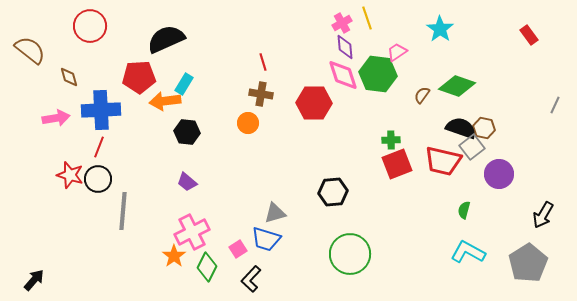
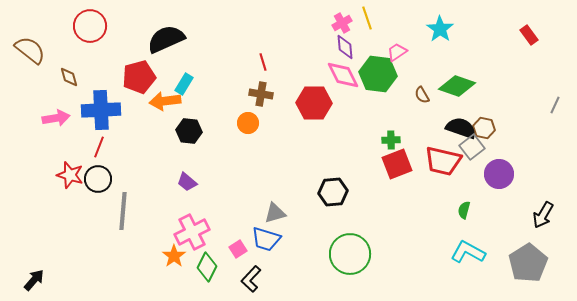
pink diamond at (343, 75): rotated 8 degrees counterclockwise
red pentagon at (139, 77): rotated 12 degrees counterclockwise
brown semicircle at (422, 95): rotated 66 degrees counterclockwise
black hexagon at (187, 132): moved 2 px right, 1 px up
